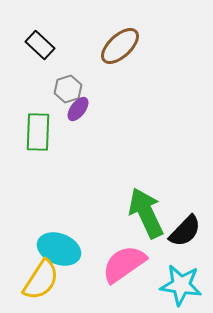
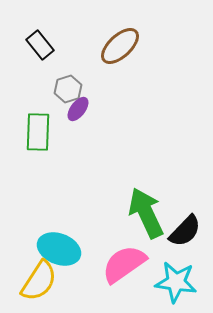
black rectangle: rotated 8 degrees clockwise
yellow semicircle: moved 2 px left, 1 px down
cyan star: moved 5 px left, 3 px up
